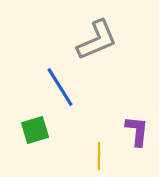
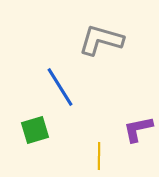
gray L-shape: moved 4 px right; rotated 141 degrees counterclockwise
purple L-shape: moved 1 px right, 2 px up; rotated 108 degrees counterclockwise
